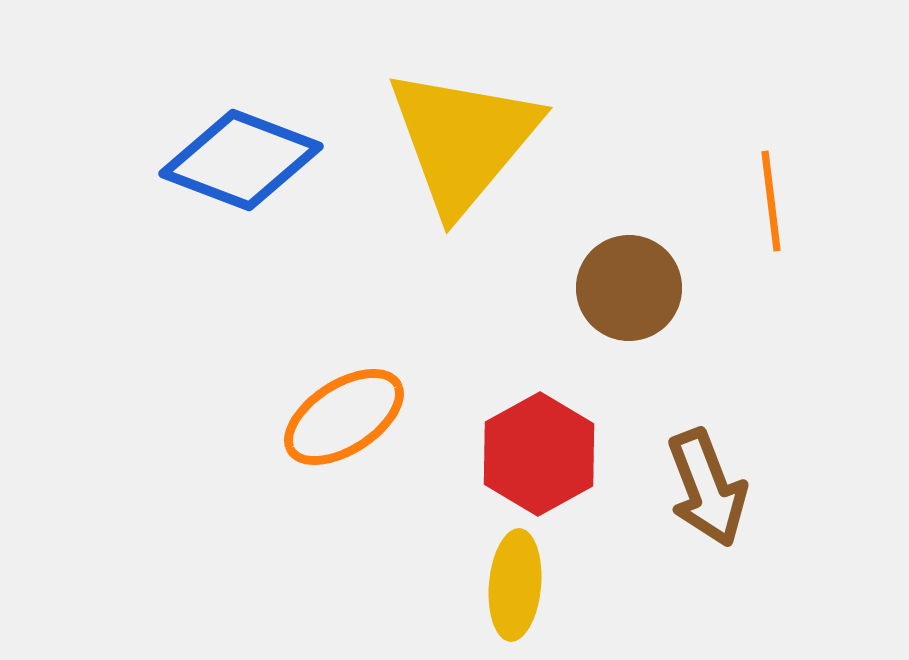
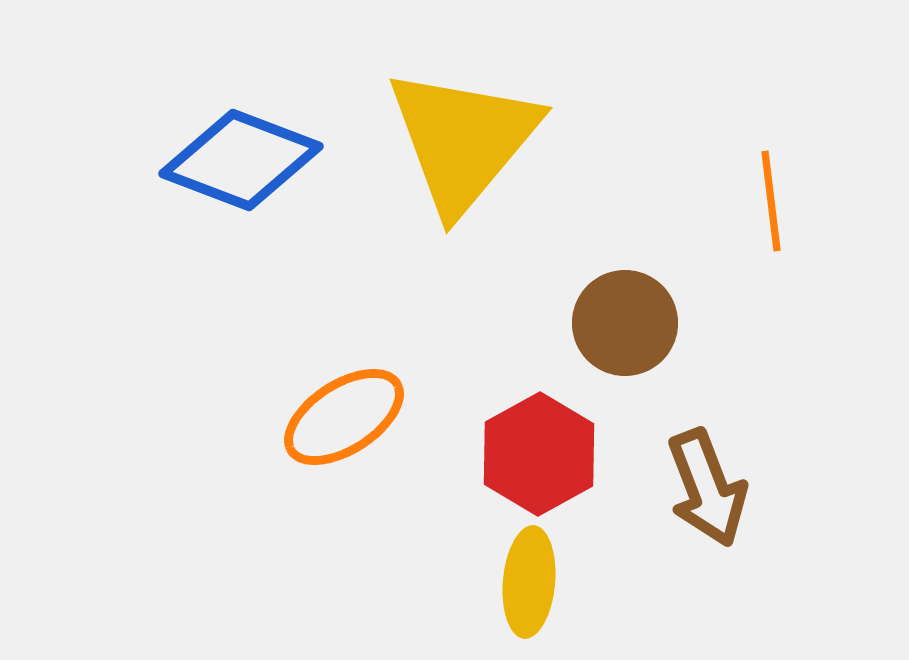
brown circle: moved 4 px left, 35 px down
yellow ellipse: moved 14 px right, 3 px up
